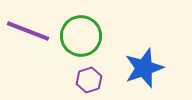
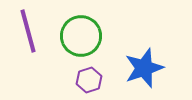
purple line: rotated 54 degrees clockwise
